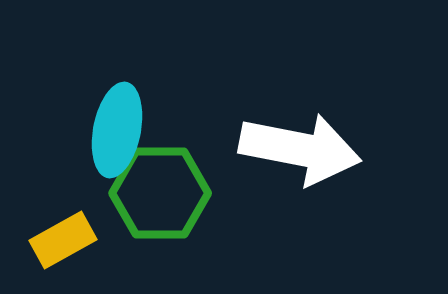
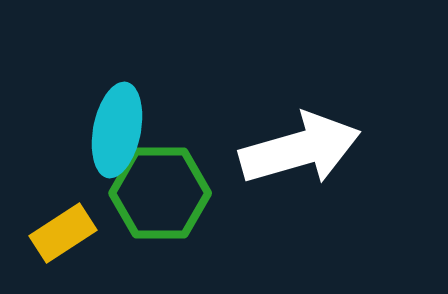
white arrow: rotated 27 degrees counterclockwise
yellow rectangle: moved 7 px up; rotated 4 degrees counterclockwise
